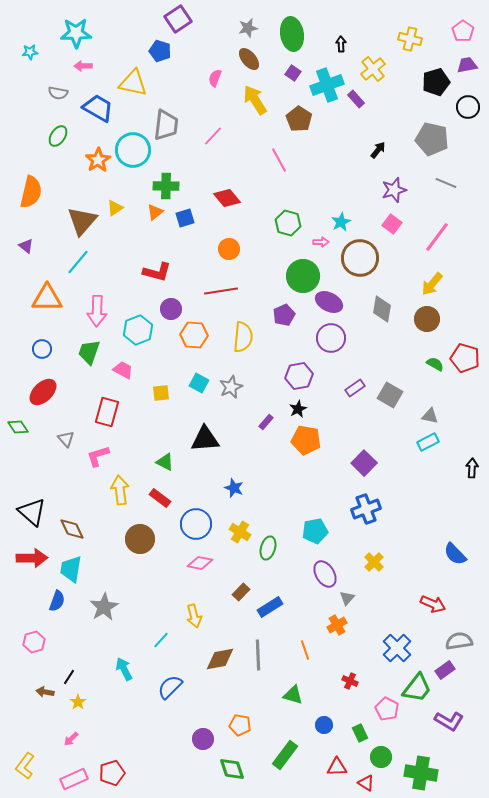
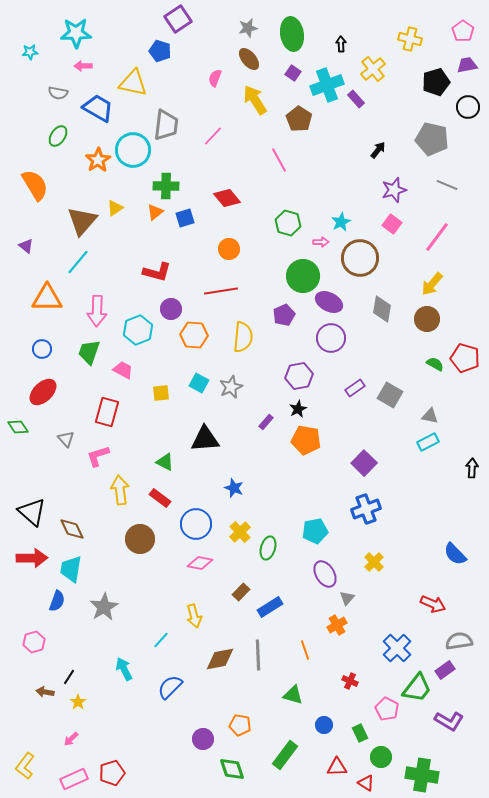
gray line at (446, 183): moved 1 px right, 2 px down
orange semicircle at (31, 192): moved 4 px right, 7 px up; rotated 44 degrees counterclockwise
yellow cross at (240, 532): rotated 15 degrees clockwise
green cross at (421, 773): moved 1 px right, 2 px down
